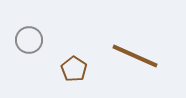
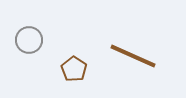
brown line: moved 2 px left
